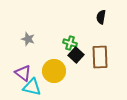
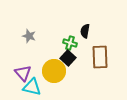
black semicircle: moved 16 px left, 14 px down
gray star: moved 1 px right, 3 px up
black square: moved 8 px left, 3 px down
purple triangle: rotated 12 degrees clockwise
